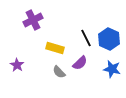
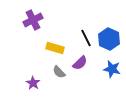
purple star: moved 16 px right, 18 px down
